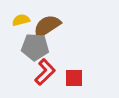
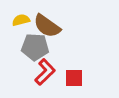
brown semicircle: rotated 112 degrees counterclockwise
